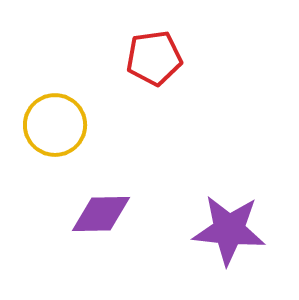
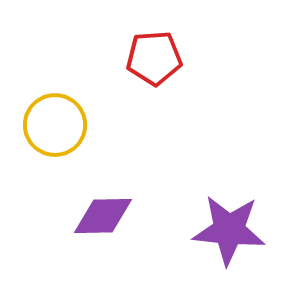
red pentagon: rotated 4 degrees clockwise
purple diamond: moved 2 px right, 2 px down
